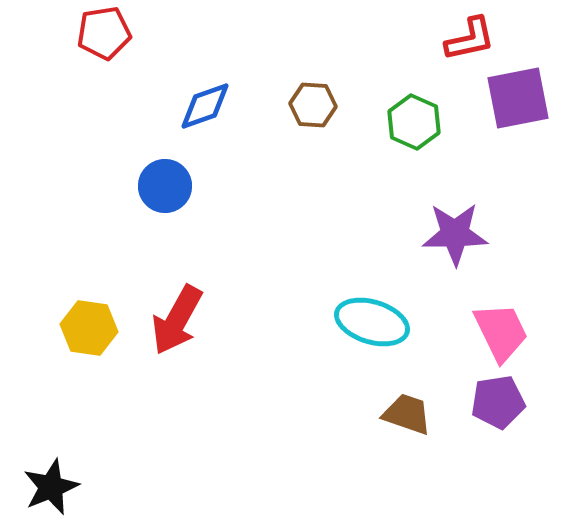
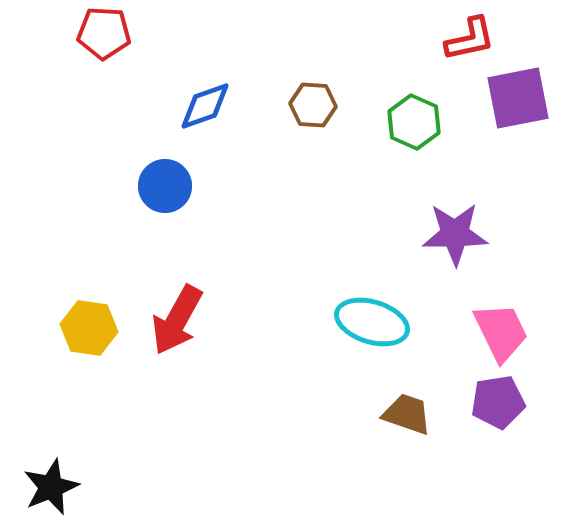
red pentagon: rotated 12 degrees clockwise
